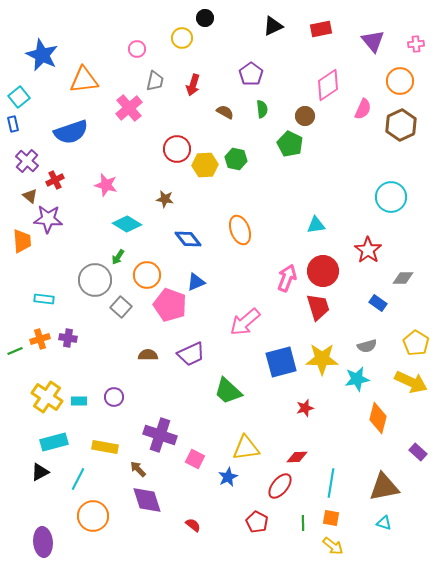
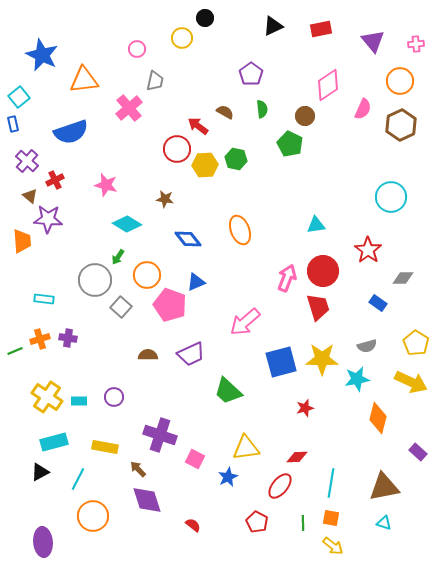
red arrow at (193, 85): moved 5 px right, 41 px down; rotated 110 degrees clockwise
